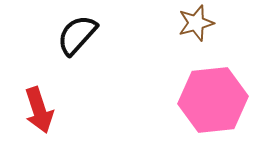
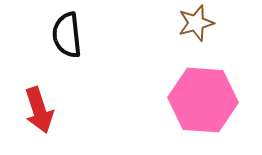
black semicircle: moved 10 px left; rotated 48 degrees counterclockwise
pink hexagon: moved 10 px left; rotated 10 degrees clockwise
